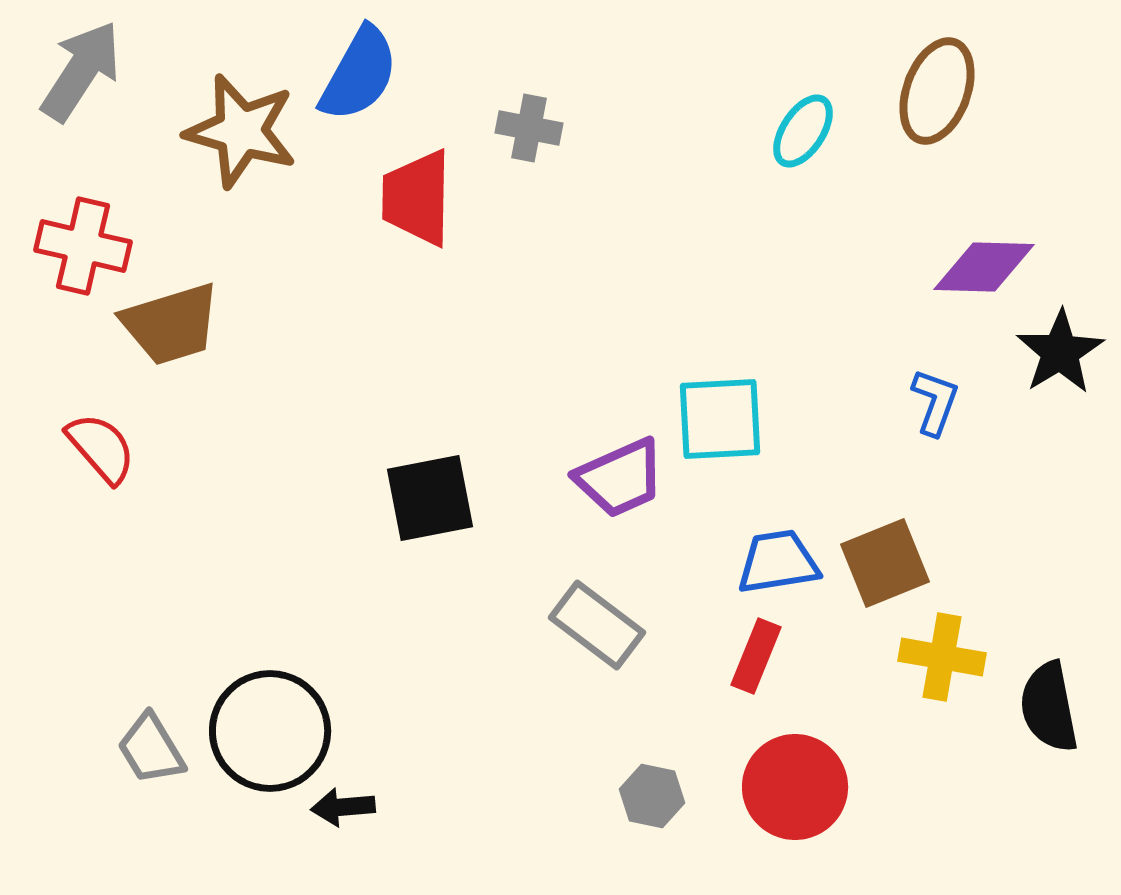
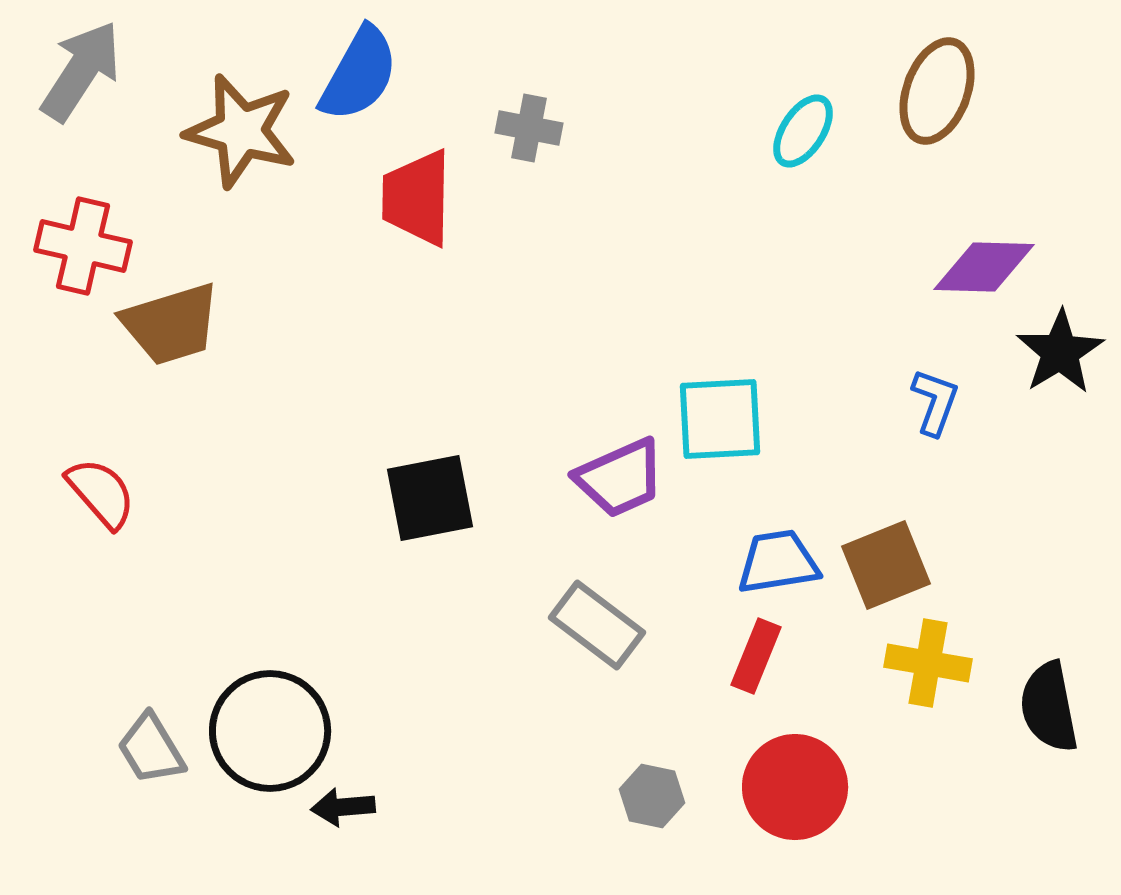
red semicircle: moved 45 px down
brown square: moved 1 px right, 2 px down
yellow cross: moved 14 px left, 6 px down
